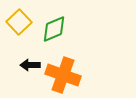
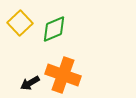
yellow square: moved 1 px right, 1 px down
black arrow: moved 18 px down; rotated 30 degrees counterclockwise
